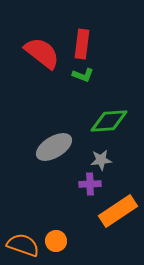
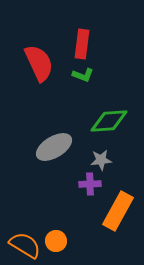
red semicircle: moved 3 px left, 10 px down; rotated 27 degrees clockwise
orange rectangle: rotated 27 degrees counterclockwise
orange semicircle: moved 2 px right; rotated 12 degrees clockwise
